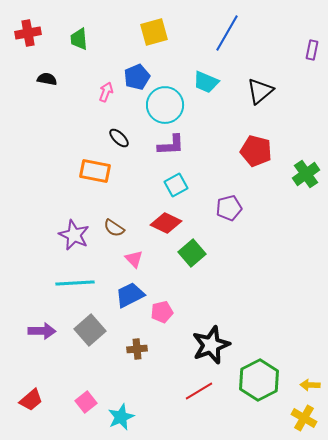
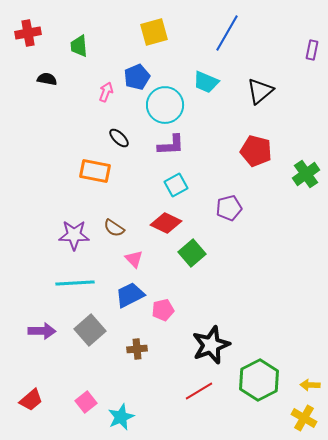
green trapezoid: moved 7 px down
purple star: rotated 24 degrees counterclockwise
pink pentagon: moved 1 px right, 2 px up
